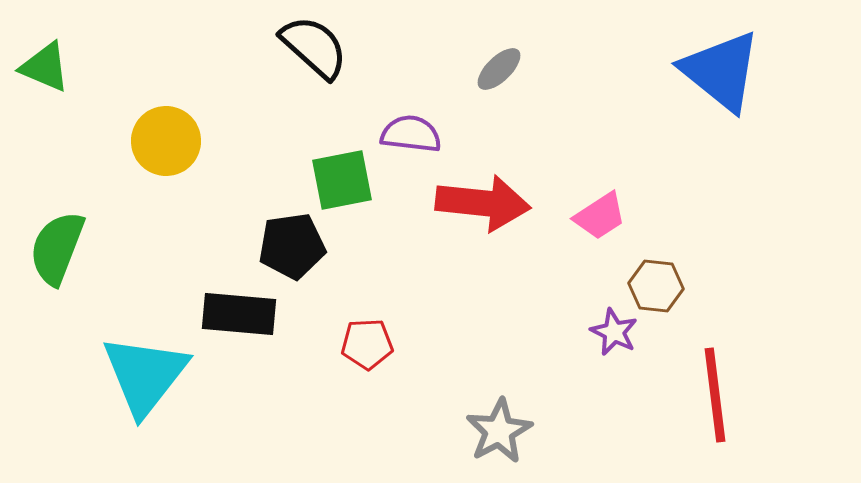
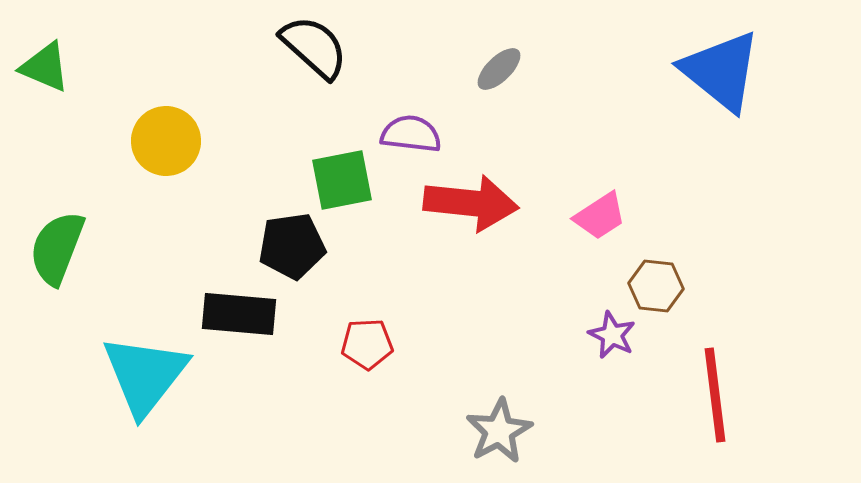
red arrow: moved 12 px left
purple star: moved 2 px left, 3 px down
